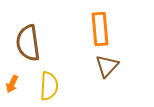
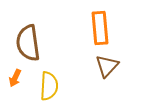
orange rectangle: moved 1 px up
orange arrow: moved 3 px right, 6 px up
